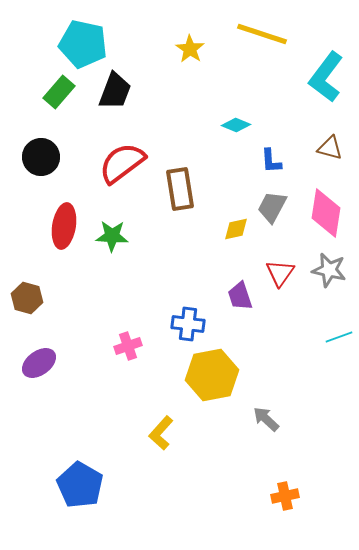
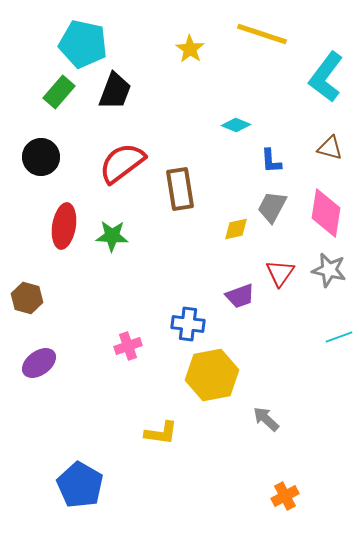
purple trapezoid: rotated 92 degrees counterclockwise
yellow L-shape: rotated 124 degrees counterclockwise
orange cross: rotated 16 degrees counterclockwise
